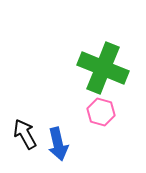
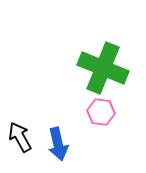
pink hexagon: rotated 8 degrees counterclockwise
black arrow: moved 5 px left, 3 px down
